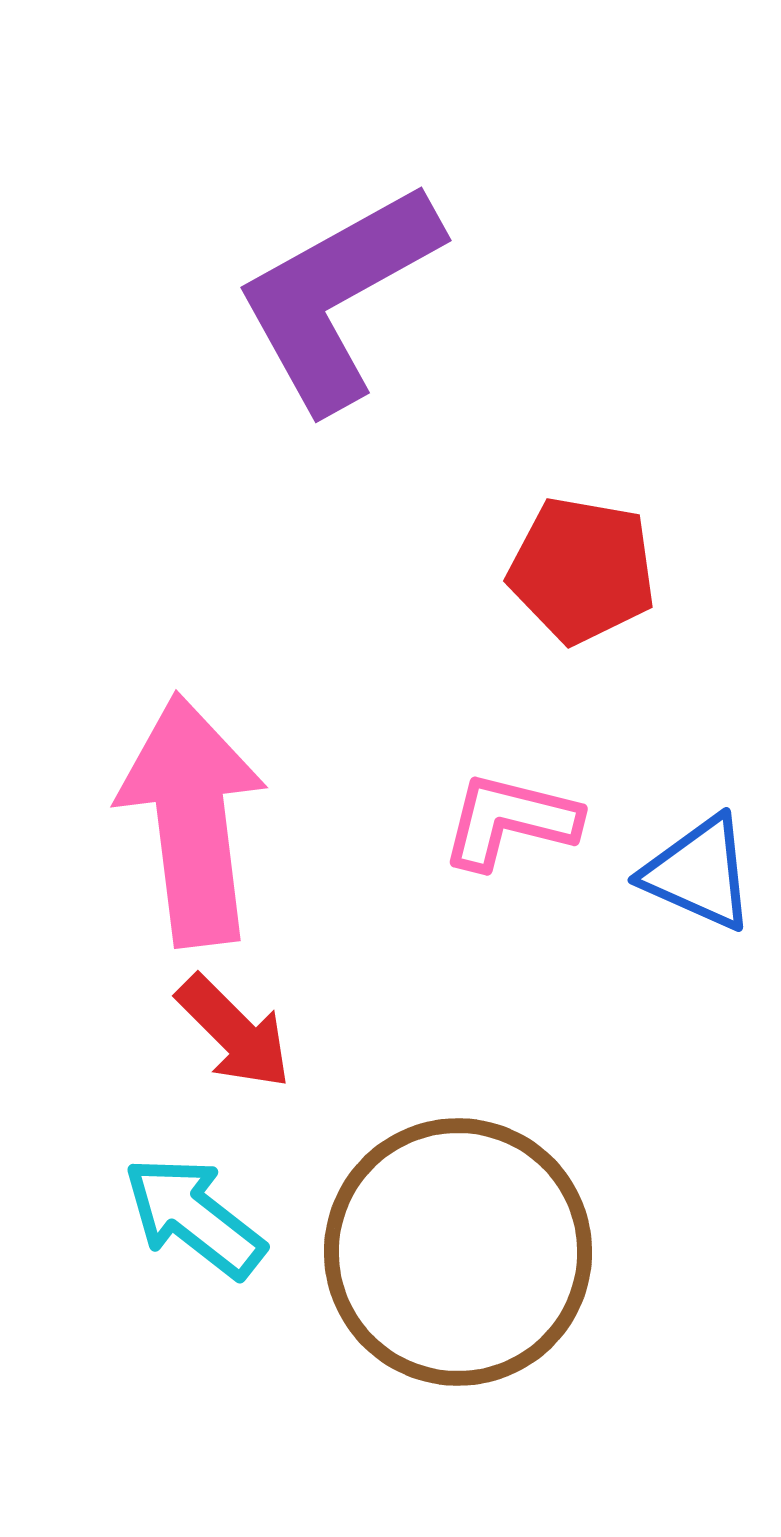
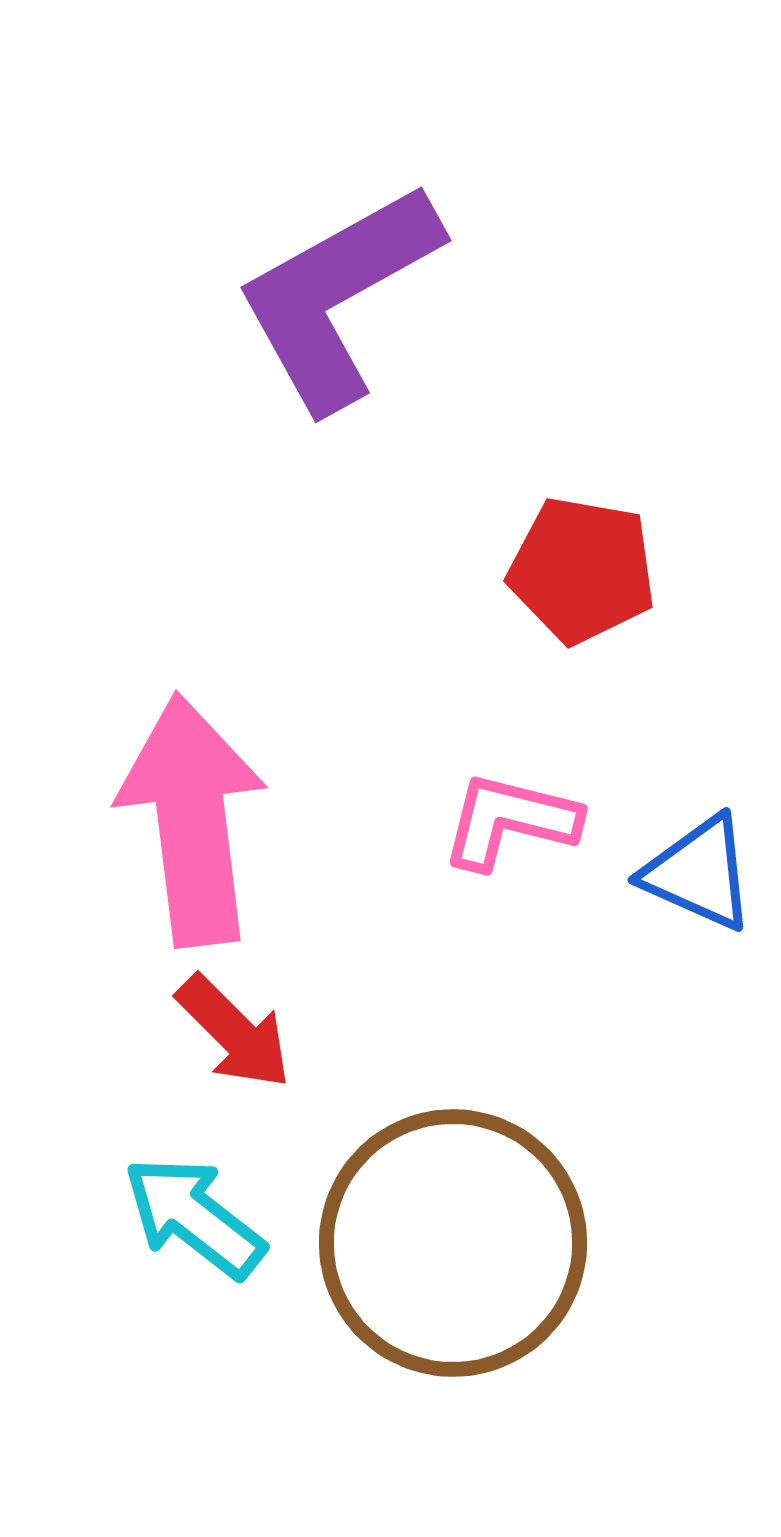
brown circle: moved 5 px left, 9 px up
